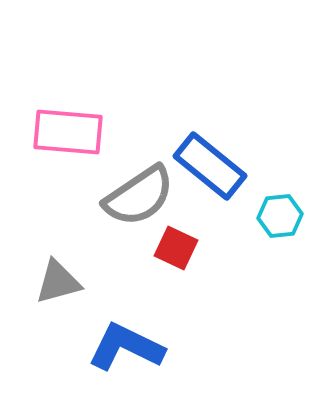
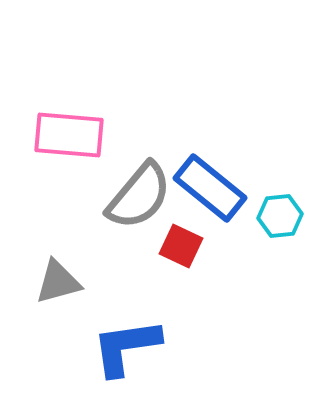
pink rectangle: moved 1 px right, 3 px down
blue rectangle: moved 22 px down
gray semicircle: rotated 16 degrees counterclockwise
red square: moved 5 px right, 2 px up
blue L-shape: rotated 34 degrees counterclockwise
